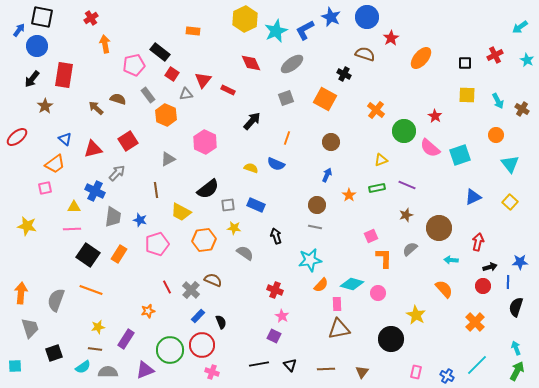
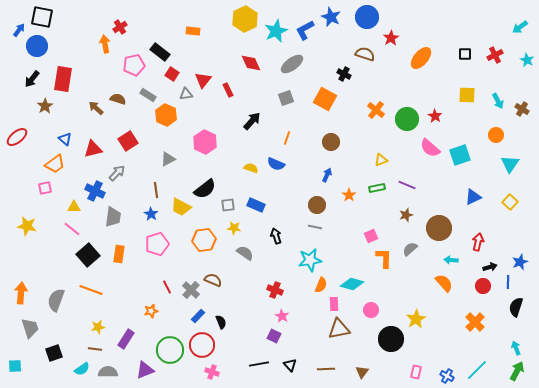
red cross at (91, 18): moved 29 px right, 9 px down
black square at (465, 63): moved 9 px up
red rectangle at (64, 75): moved 1 px left, 4 px down
red rectangle at (228, 90): rotated 40 degrees clockwise
gray rectangle at (148, 95): rotated 21 degrees counterclockwise
green circle at (404, 131): moved 3 px right, 12 px up
cyan triangle at (510, 164): rotated 12 degrees clockwise
black semicircle at (208, 189): moved 3 px left
yellow trapezoid at (181, 212): moved 5 px up
blue star at (140, 220): moved 11 px right, 6 px up; rotated 16 degrees clockwise
pink line at (72, 229): rotated 42 degrees clockwise
orange rectangle at (119, 254): rotated 24 degrees counterclockwise
black square at (88, 255): rotated 15 degrees clockwise
blue star at (520, 262): rotated 21 degrees counterclockwise
orange semicircle at (321, 285): rotated 21 degrees counterclockwise
orange semicircle at (444, 289): moved 6 px up
pink circle at (378, 293): moved 7 px left, 17 px down
pink rectangle at (337, 304): moved 3 px left
orange star at (148, 311): moved 3 px right
yellow star at (416, 315): moved 4 px down; rotated 12 degrees clockwise
cyan line at (477, 365): moved 5 px down
cyan semicircle at (83, 367): moved 1 px left, 2 px down
